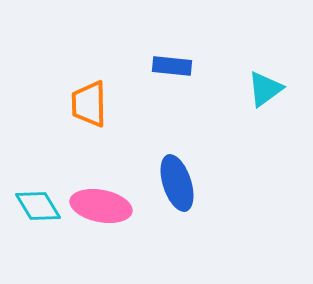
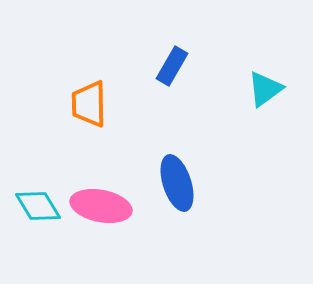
blue rectangle: rotated 66 degrees counterclockwise
